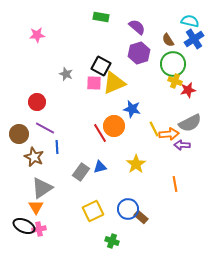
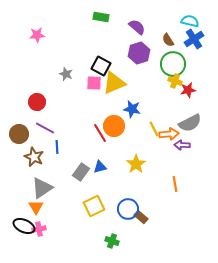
yellow square: moved 1 px right, 5 px up
